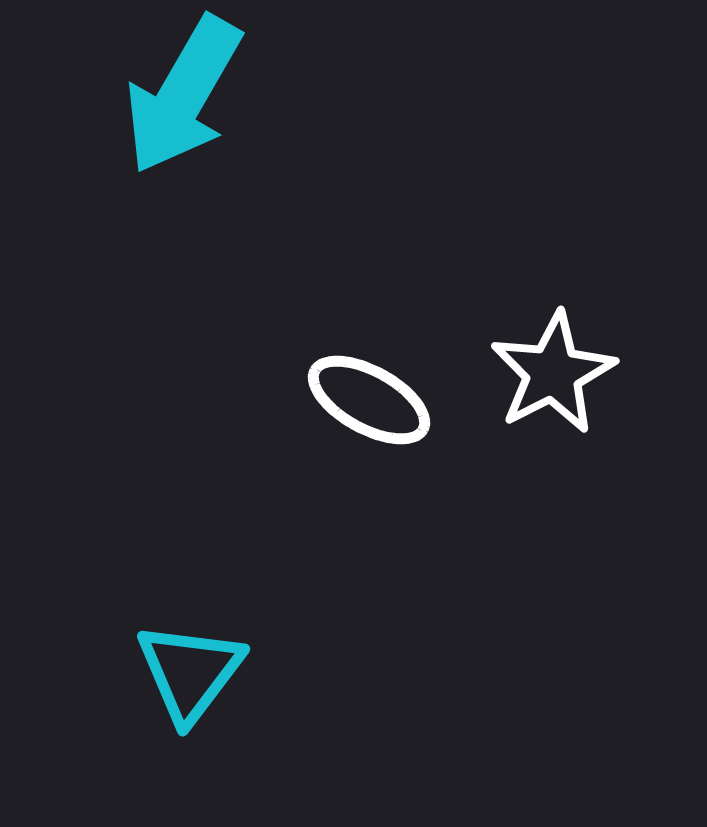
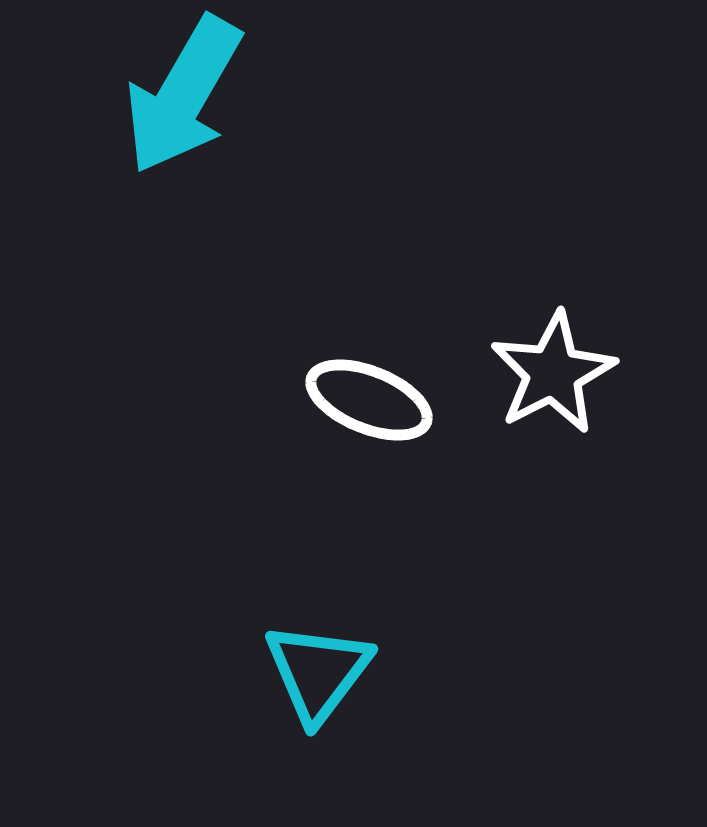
white ellipse: rotated 7 degrees counterclockwise
cyan triangle: moved 128 px right
